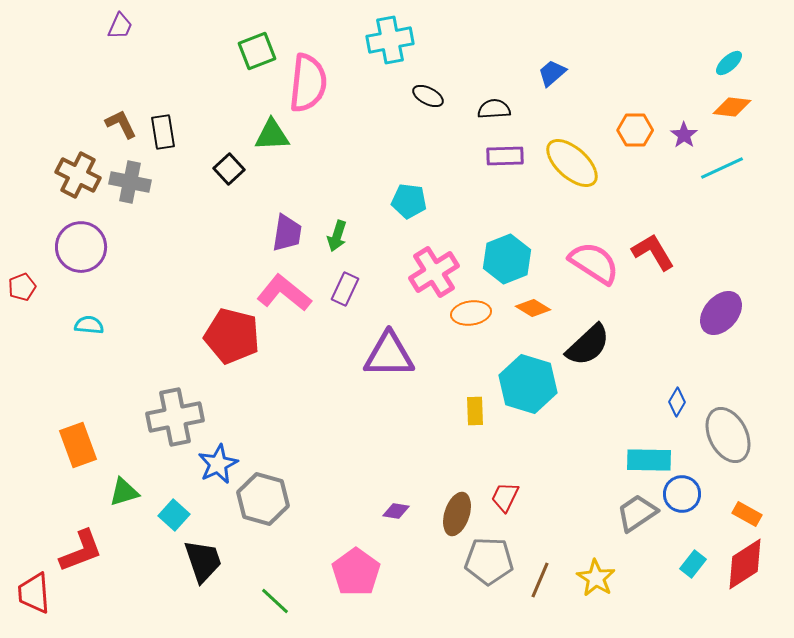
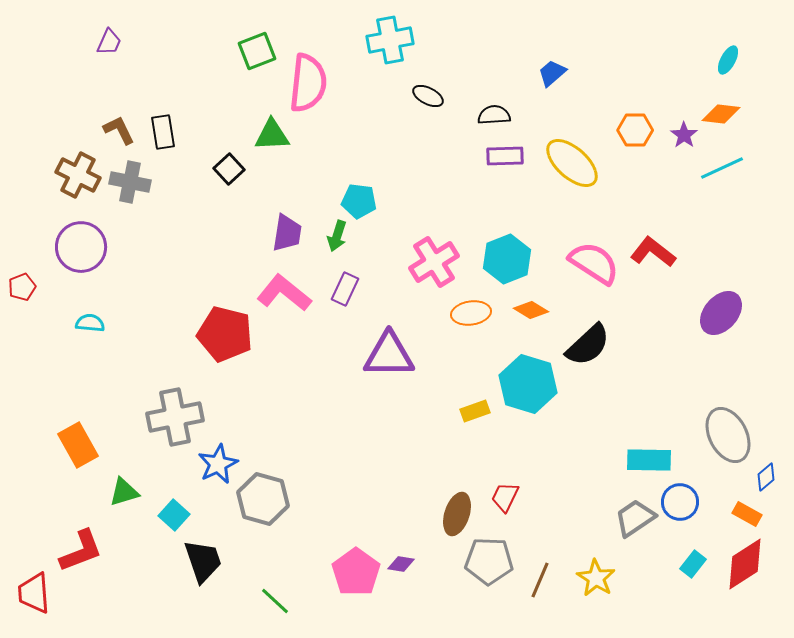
purple trapezoid at (120, 26): moved 11 px left, 16 px down
cyan ellipse at (729, 63): moved 1 px left, 3 px up; rotated 20 degrees counterclockwise
orange diamond at (732, 107): moved 11 px left, 7 px down
black semicircle at (494, 109): moved 6 px down
brown L-shape at (121, 124): moved 2 px left, 6 px down
cyan pentagon at (409, 201): moved 50 px left
red L-shape at (653, 252): rotated 21 degrees counterclockwise
pink cross at (434, 272): moved 10 px up
orange diamond at (533, 308): moved 2 px left, 2 px down
cyan semicircle at (89, 325): moved 1 px right, 2 px up
red pentagon at (232, 336): moved 7 px left, 2 px up
blue diamond at (677, 402): moved 89 px right, 75 px down; rotated 20 degrees clockwise
yellow rectangle at (475, 411): rotated 72 degrees clockwise
orange rectangle at (78, 445): rotated 9 degrees counterclockwise
blue circle at (682, 494): moved 2 px left, 8 px down
purple diamond at (396, 511): moved 5 px right, 53 px down
gray trapezoid at (637, 513): moved 2 px left, 5 px down
